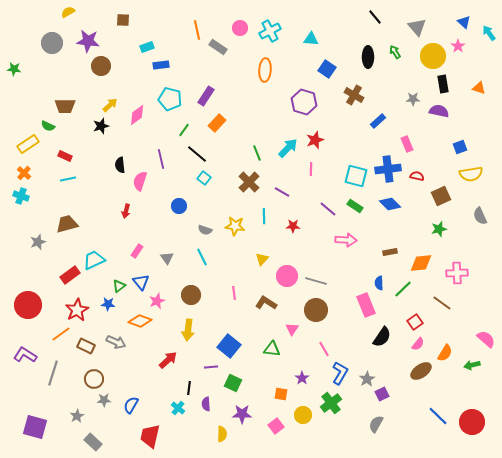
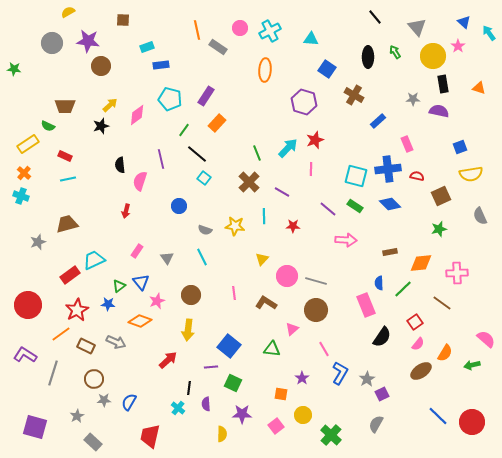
pink triangle at (292, 329): rotated 16 degrees clockwise
green cross at (331, 403): moved 32 px down; rotated 10 degrees counterclockwise
blue semicircle at (131, 405): moved 2 px left, 3 px up
